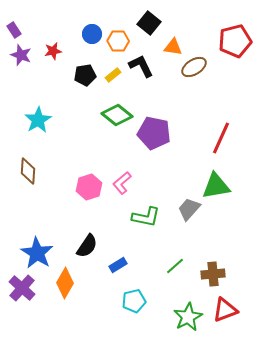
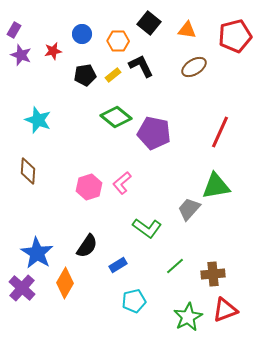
purple rectangle: rotated 63 degrees clockwise
blue circle: moved 10 px left
red pentagon: moved 5 px up
orange triangle: moved 14 px right, 17 px up
green diamond: moved 1 px left, 2 px down
cyan star: rotated 20 degrees counterclockwise
red line: moved 1 px left, 6 px up
green L-shape: moved 1 px right, 11 px down; rotated 24 degrees clockwise
